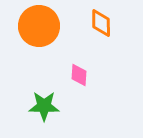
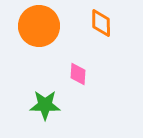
pink diamond: moved 1 px left, 1 px up
green star: moved 1 px right, 1 px up
